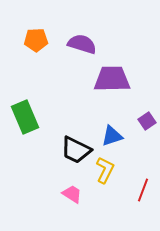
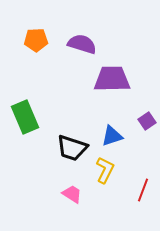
black trapezoid: moved 4 px left, 2 px up; rotated 8 degrees counterclockwise
